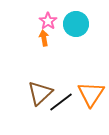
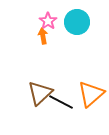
cyan circle: moved 1 px right, 2 px up
orange arrow: moved 1 px left, 2 px up
orange triangle: rotated 16 degrees clockwise
black line: rotated 65 degrees clockwise
